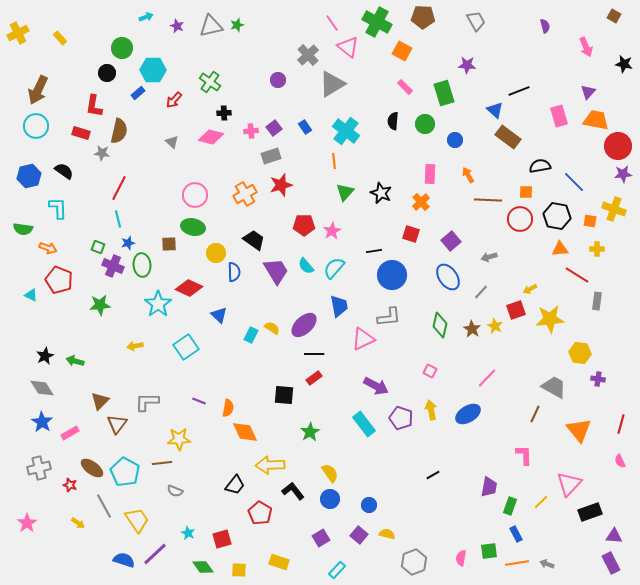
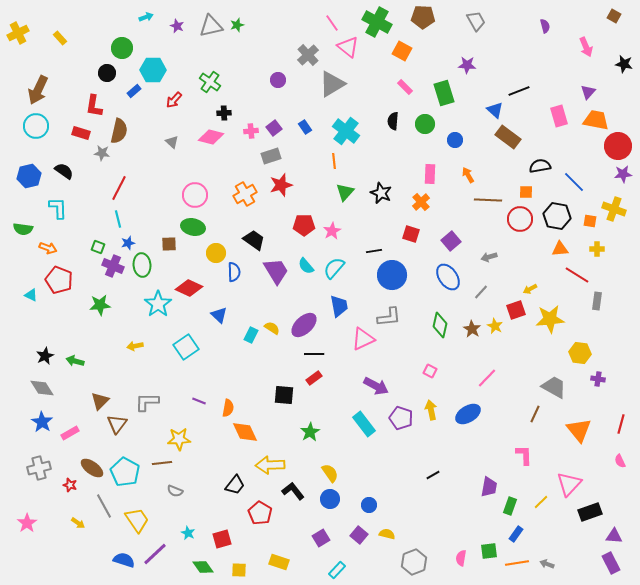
blue rectangle at (138, 93): moved 4 px left, 2 px up
blue rectangle at (516, 534): rotated 63 degrees clockwise
